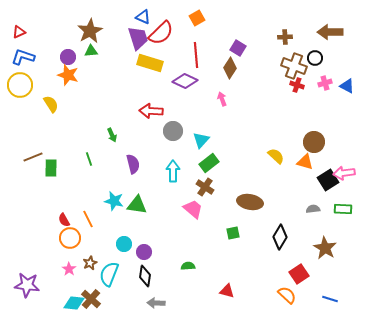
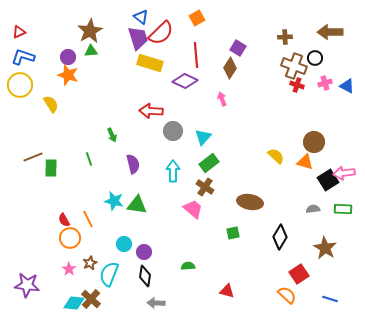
blue triangle at (143, 17): moved 2 px left; rotated 14 degrees clockwise
cyan triangle at (201, 140): moved 2 px right, 3 px up
